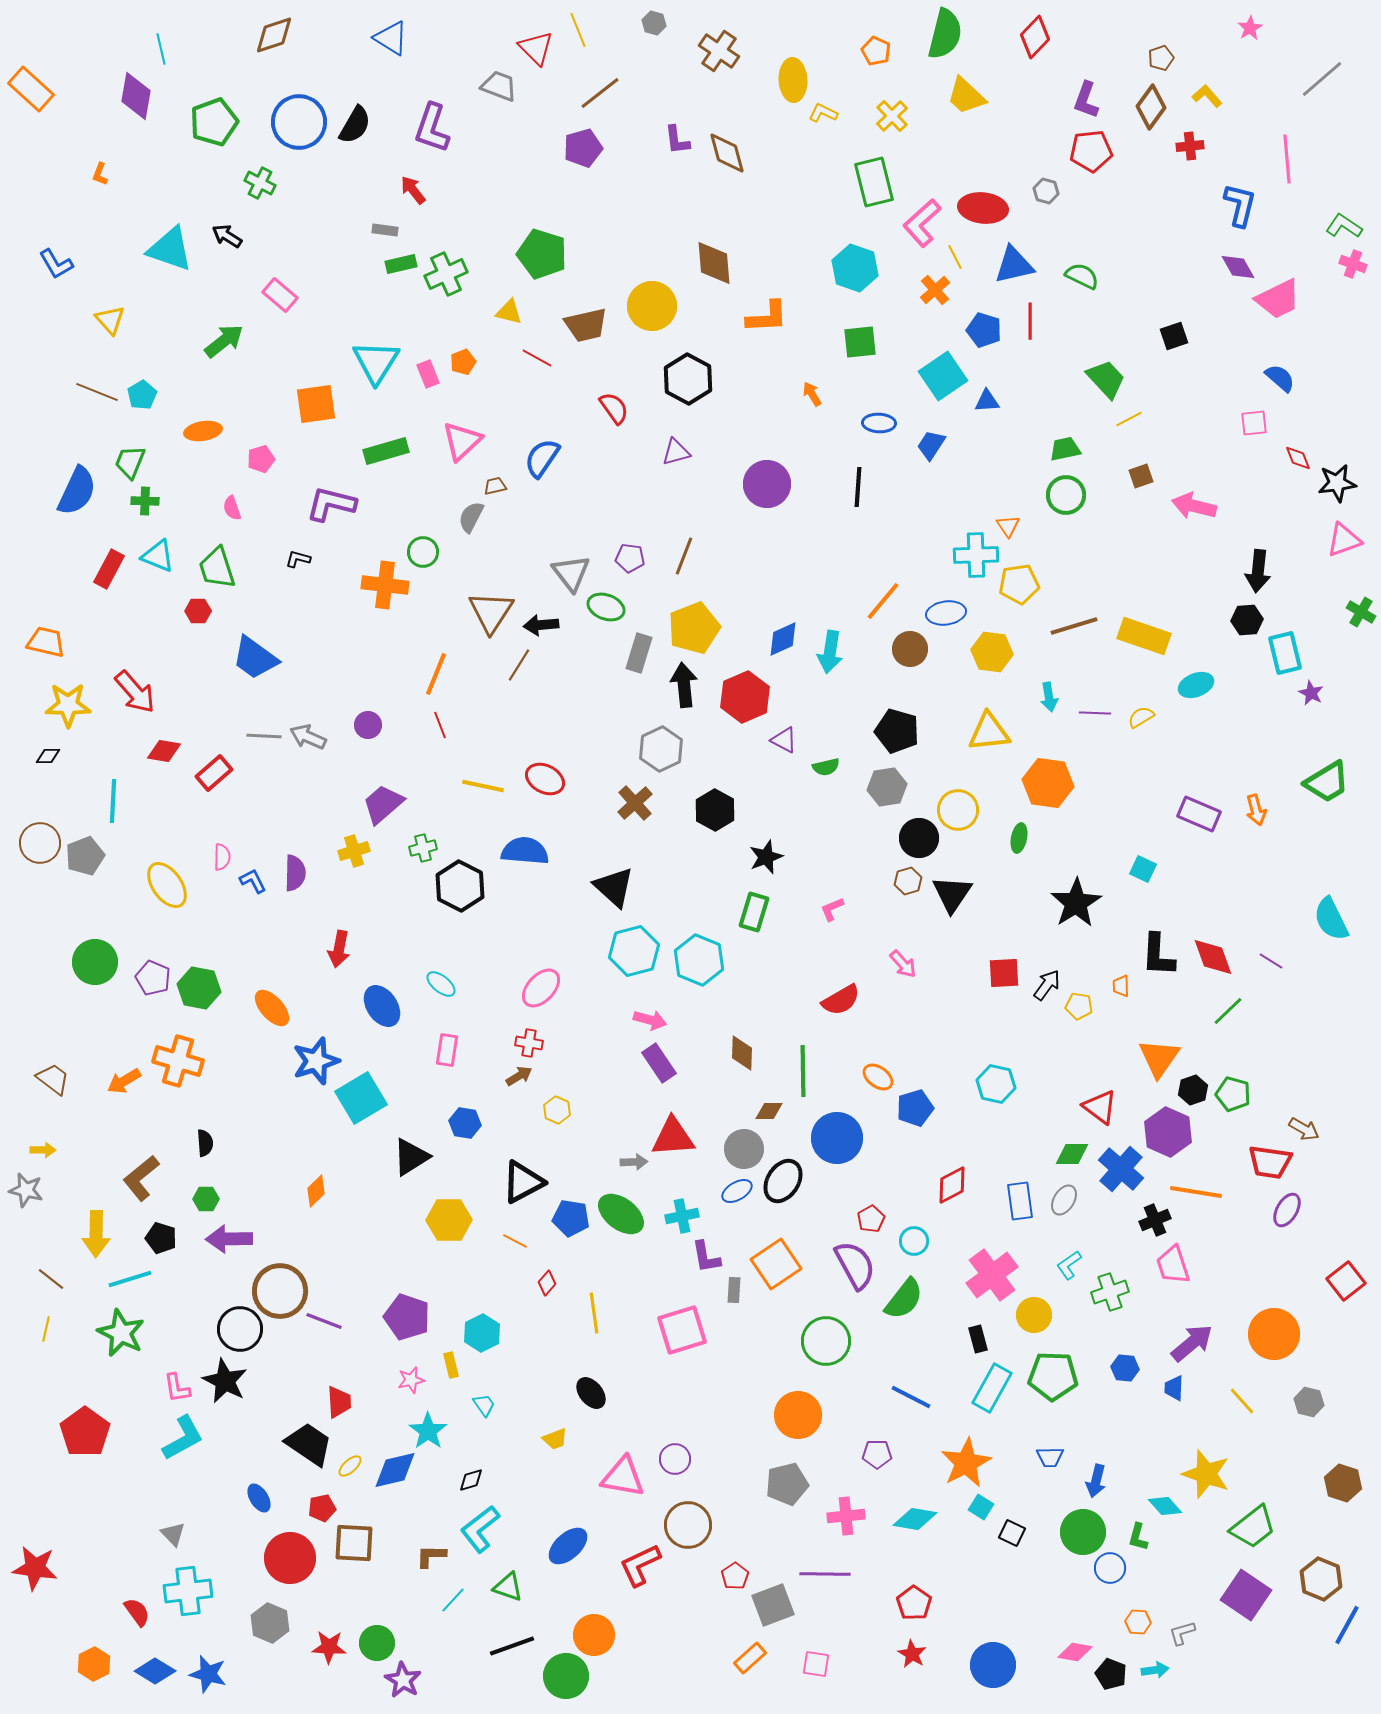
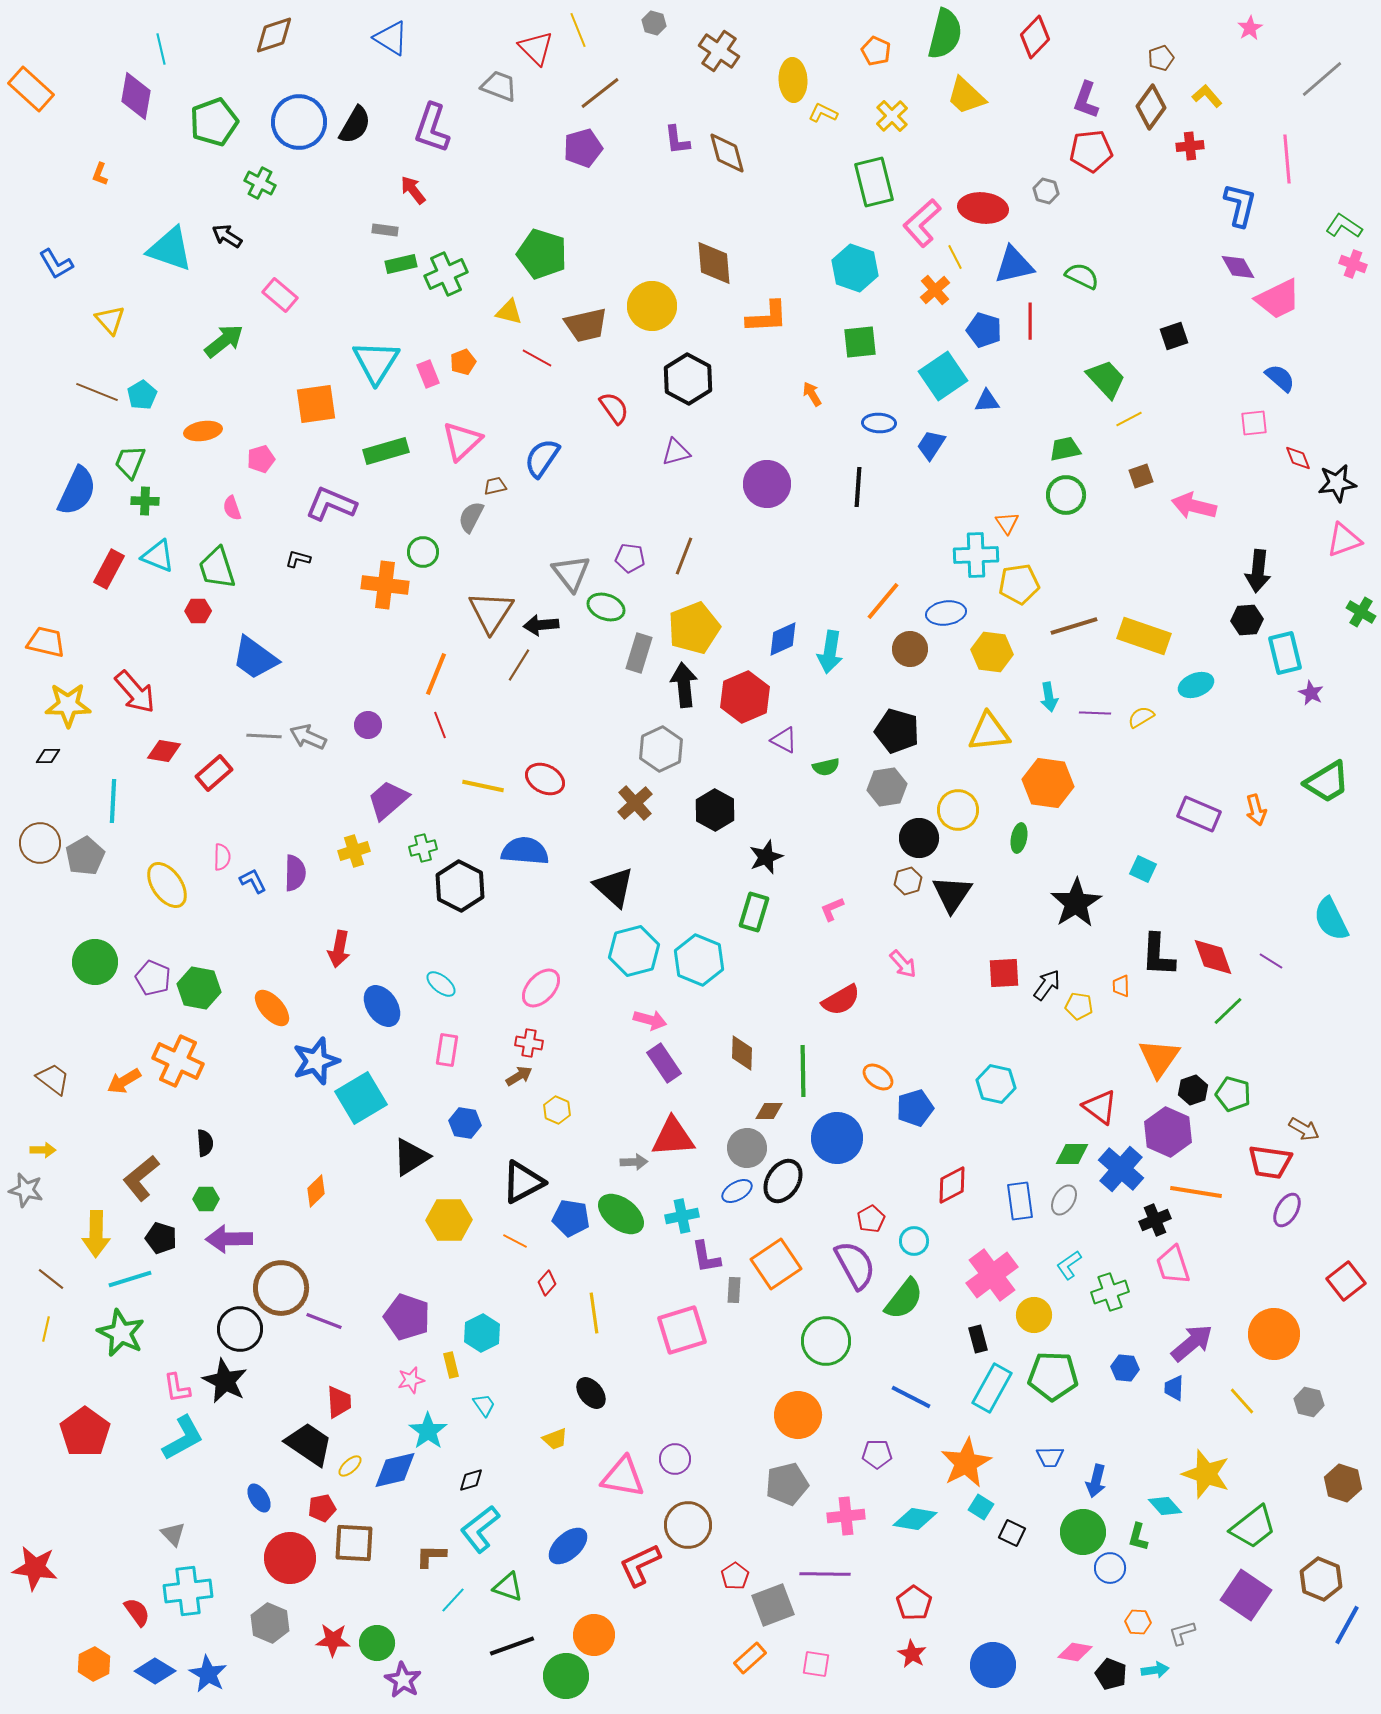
purple L-shape at (331, 504): rotated 9 degrees clockwise
orange triangle at (1008, 526): moved 1 px left, 3 px up
purple trapezoid at (383, 804): moved 5 px right, 4 px up
gray pentagon at (85, 856): rotated 9 degrees counterclockwise
orange cross at (178, 1061): rotated 9 degrees clockwise
purple rectangle at (659, 1063): moved 5 px right
gray circle at (744, 1149): moved 3 px right, 1 px up
brown circle at (280, 1291): moved 1 px right, 3 px up
red star at (329, 1647): moved 4 px right, 7 px up
blue star at (208, 1674): rotated 15 degrees clockwise
